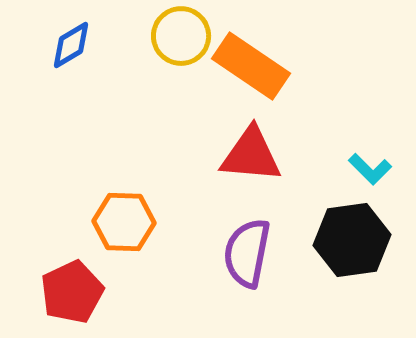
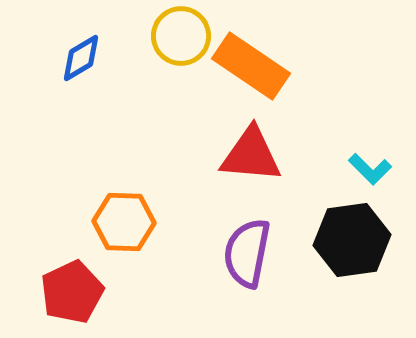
blue diamond: moved 10 px right, 13 px down
